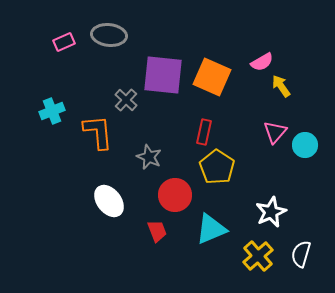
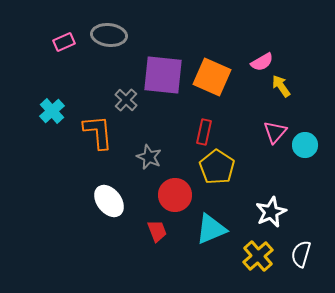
cyan cross: rotated 20 degrees counterclockwise
